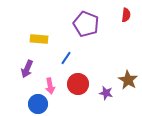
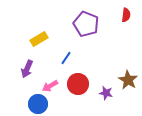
yellow rectangle: rotated 36 degrees counterclockwise
pink arrow: rotated 70 degrees clockwise
